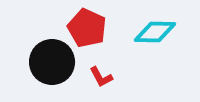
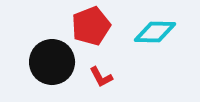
red pentagon: moved 4 px right, 2 px up; rotated 27 degrees clockwise
